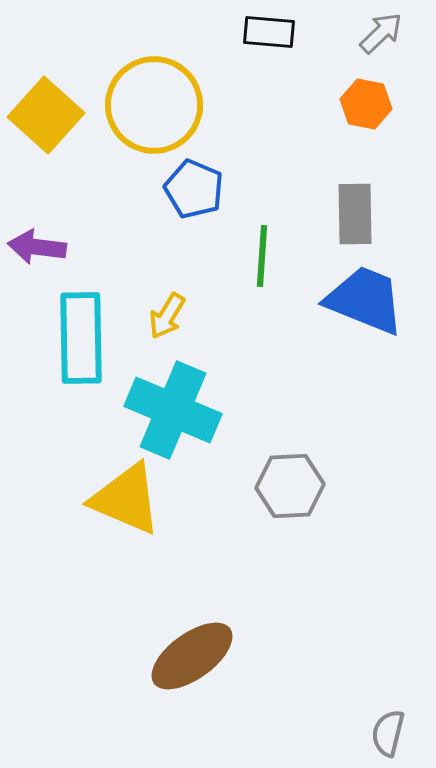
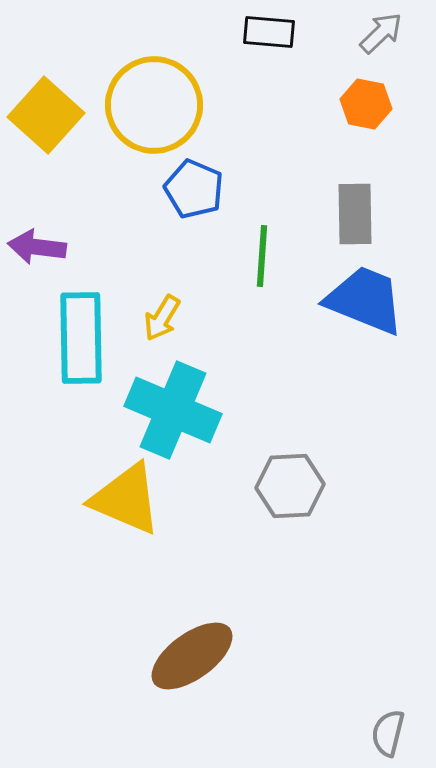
yellow arrow: moved 5 px left, 2 px down
